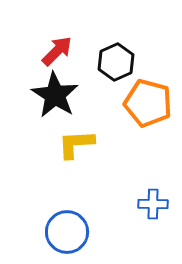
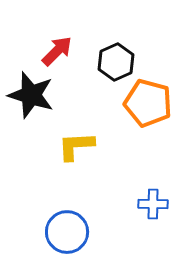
black star: moved 24 px left; rotated 15 degrees counterclockwise
yellow L-shape: moved 2 px down
